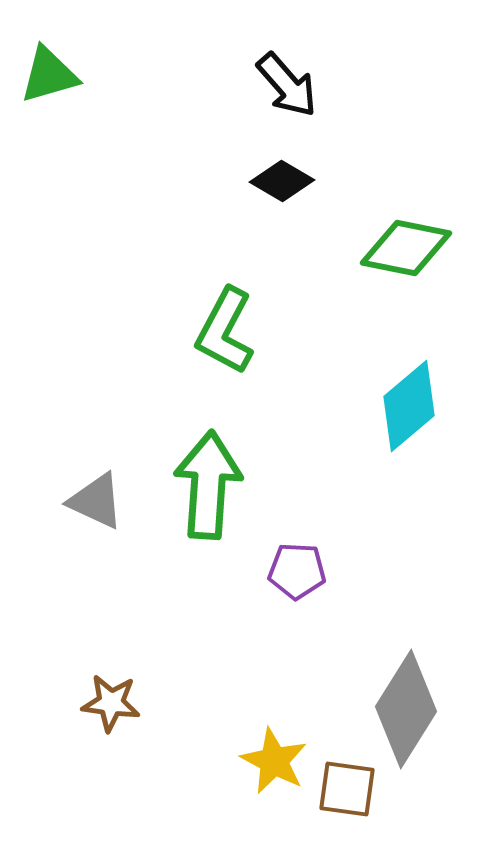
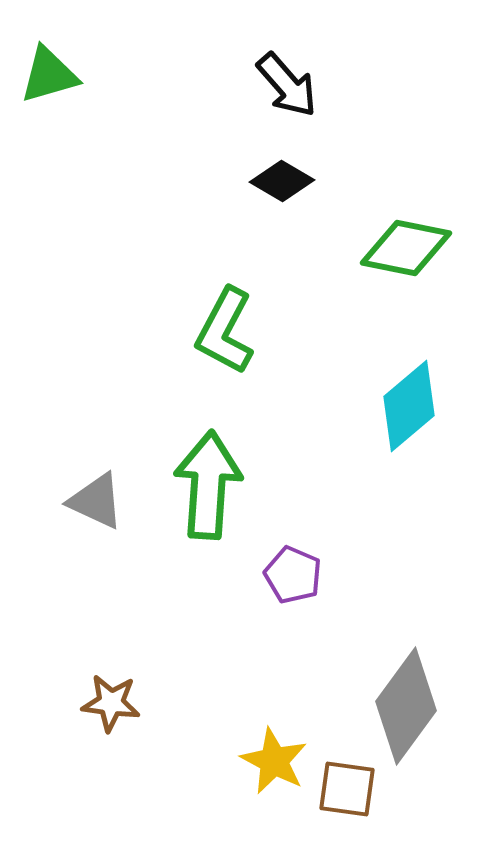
purple pentagon: moved 4 px left, 4 px down; rotated 20 degrees clockwise
gray diamond: moved 3 px up; rotated 4 degrees clockwise
